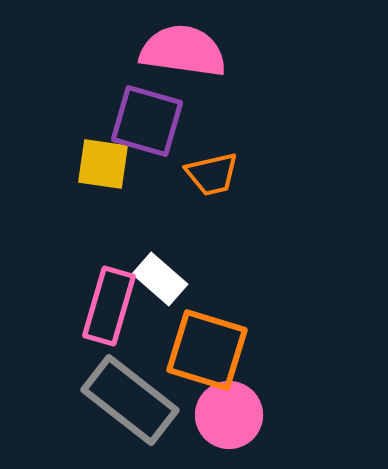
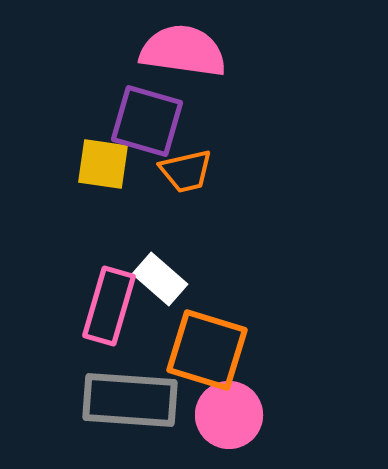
orange trapezoid: moved 26 px left, 3 px up
gray rectangle: rotated 34 degrees counterclockwise
